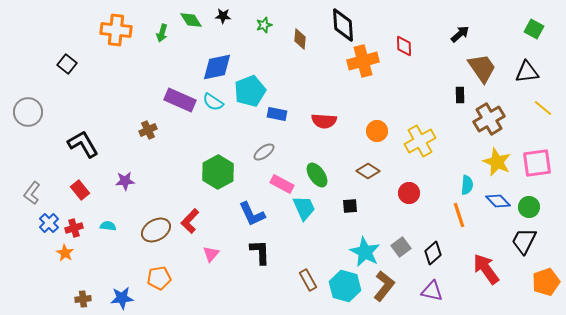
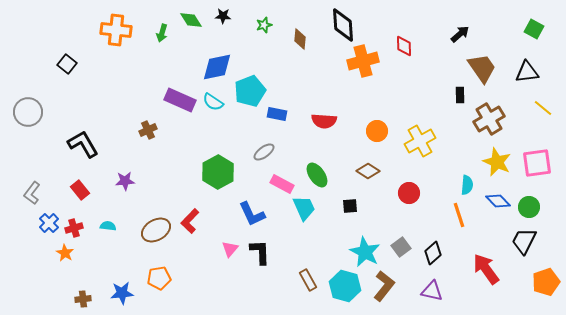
pink triangle at (211, 254): moved 19 px right, 5 px up
blue star at (122, 298): moved 5 px up
